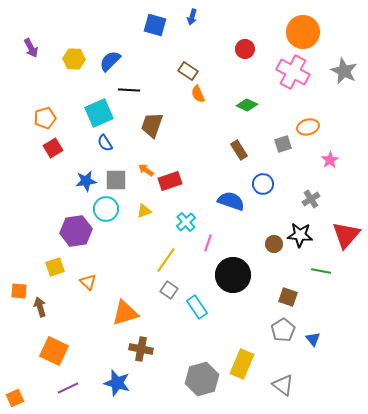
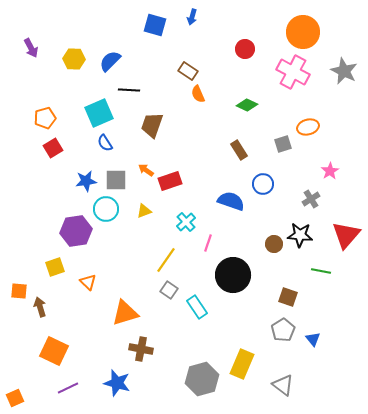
pink star at (330, 160): moved 11 px down
